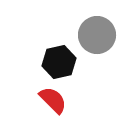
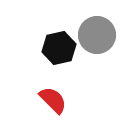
black hexagon: moved 14 px up
